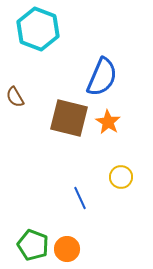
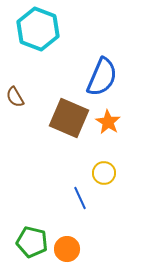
brown square: rotated 9 degrees clockwise
yellow circle: moved 17 px left, 4 px up
green pentagon: moved 1 px left, 3 px up; rotated 8 degrees counterclockwise
